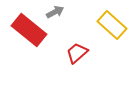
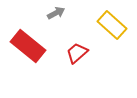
gray arrow: moved 1 px right, 1 px down
red rectangle: moved 1 px left, 16 px down
